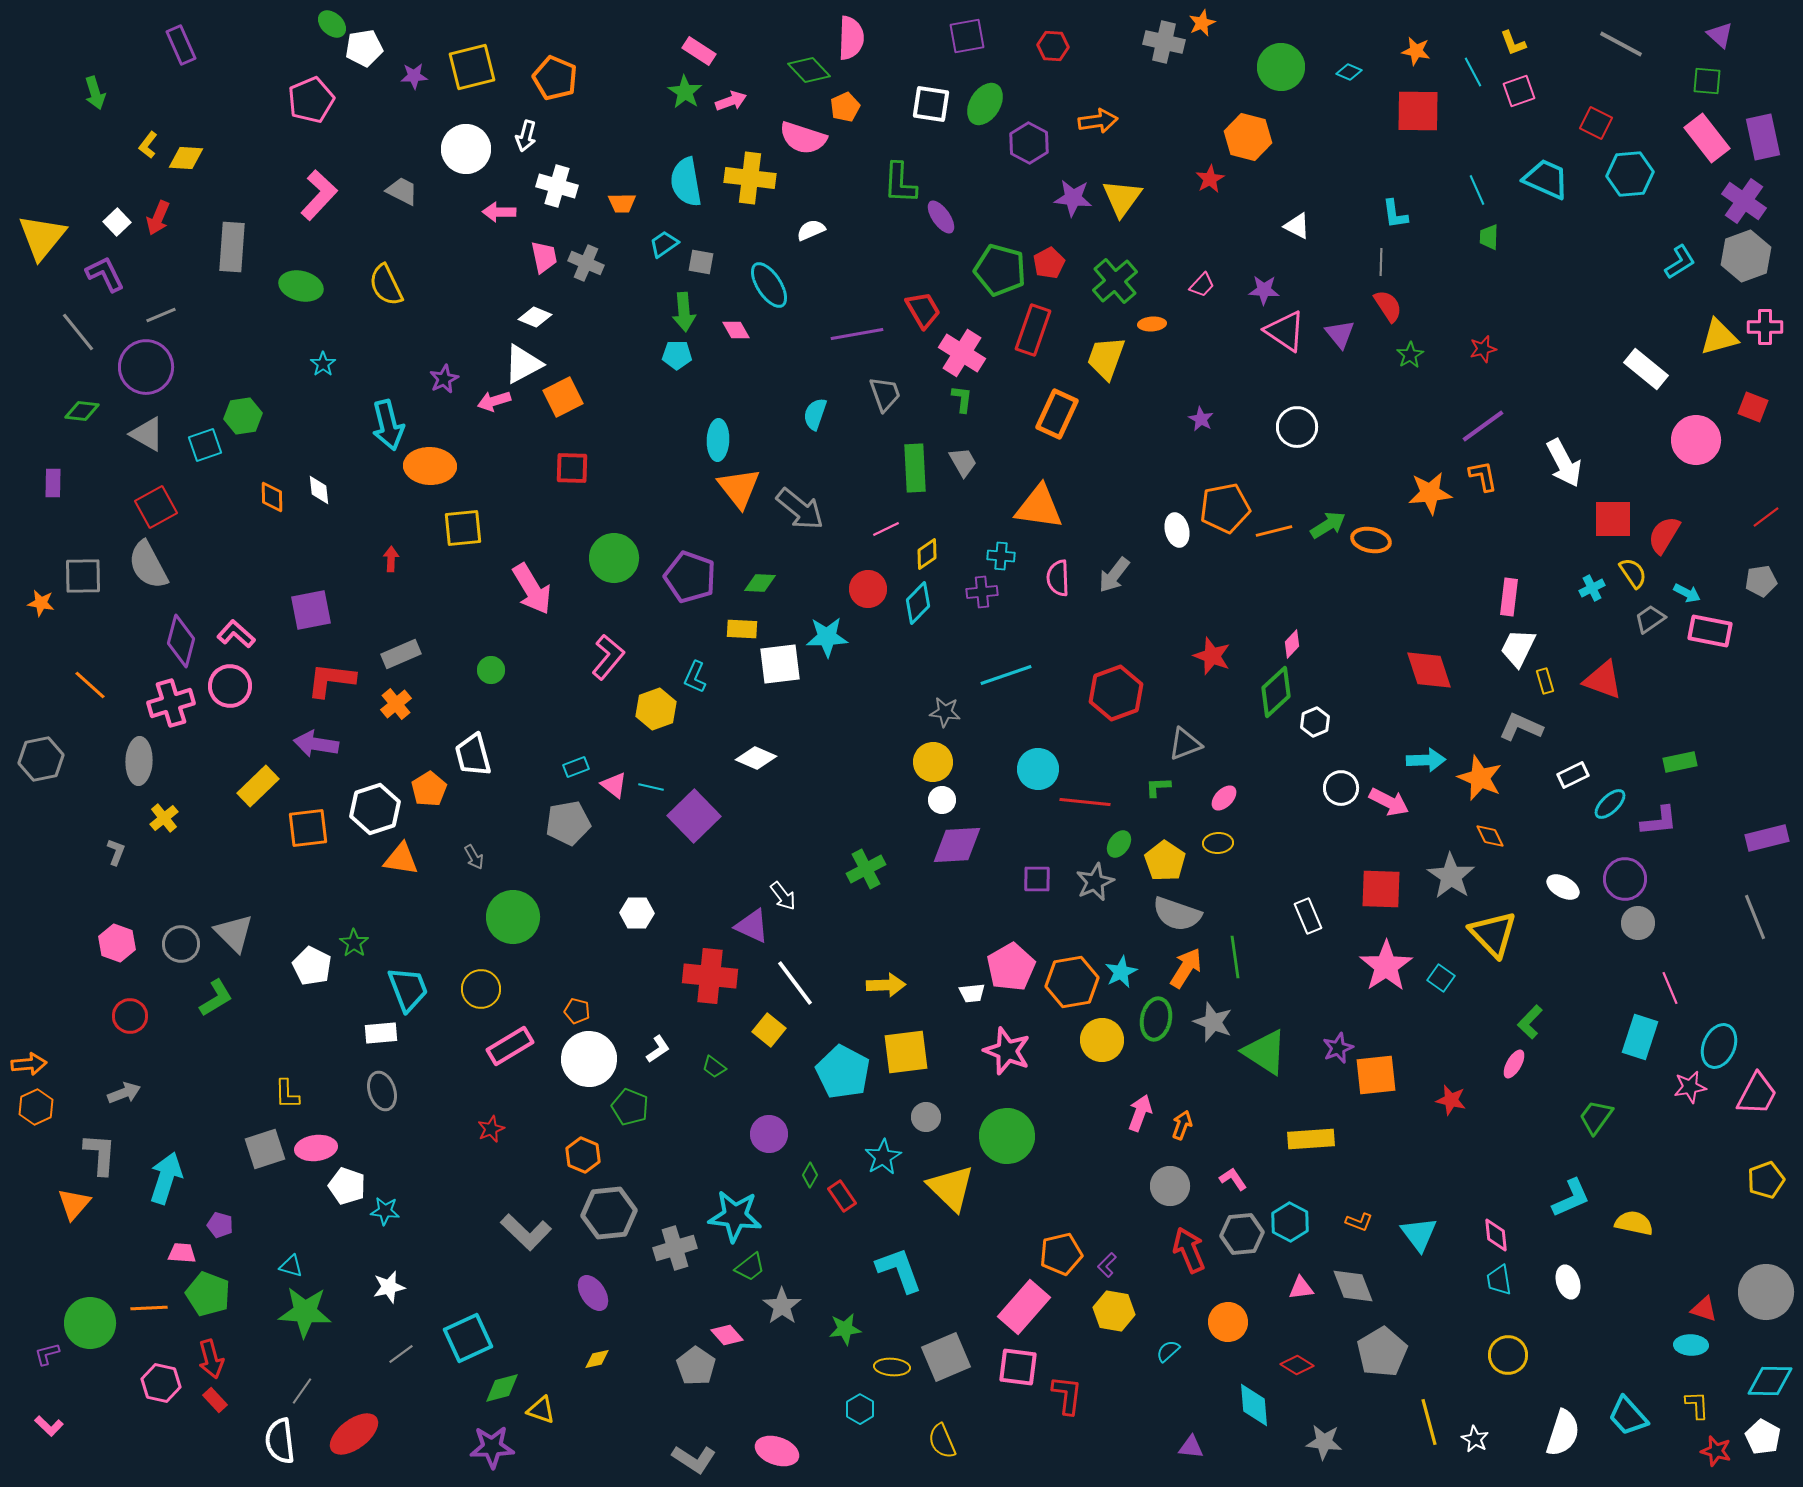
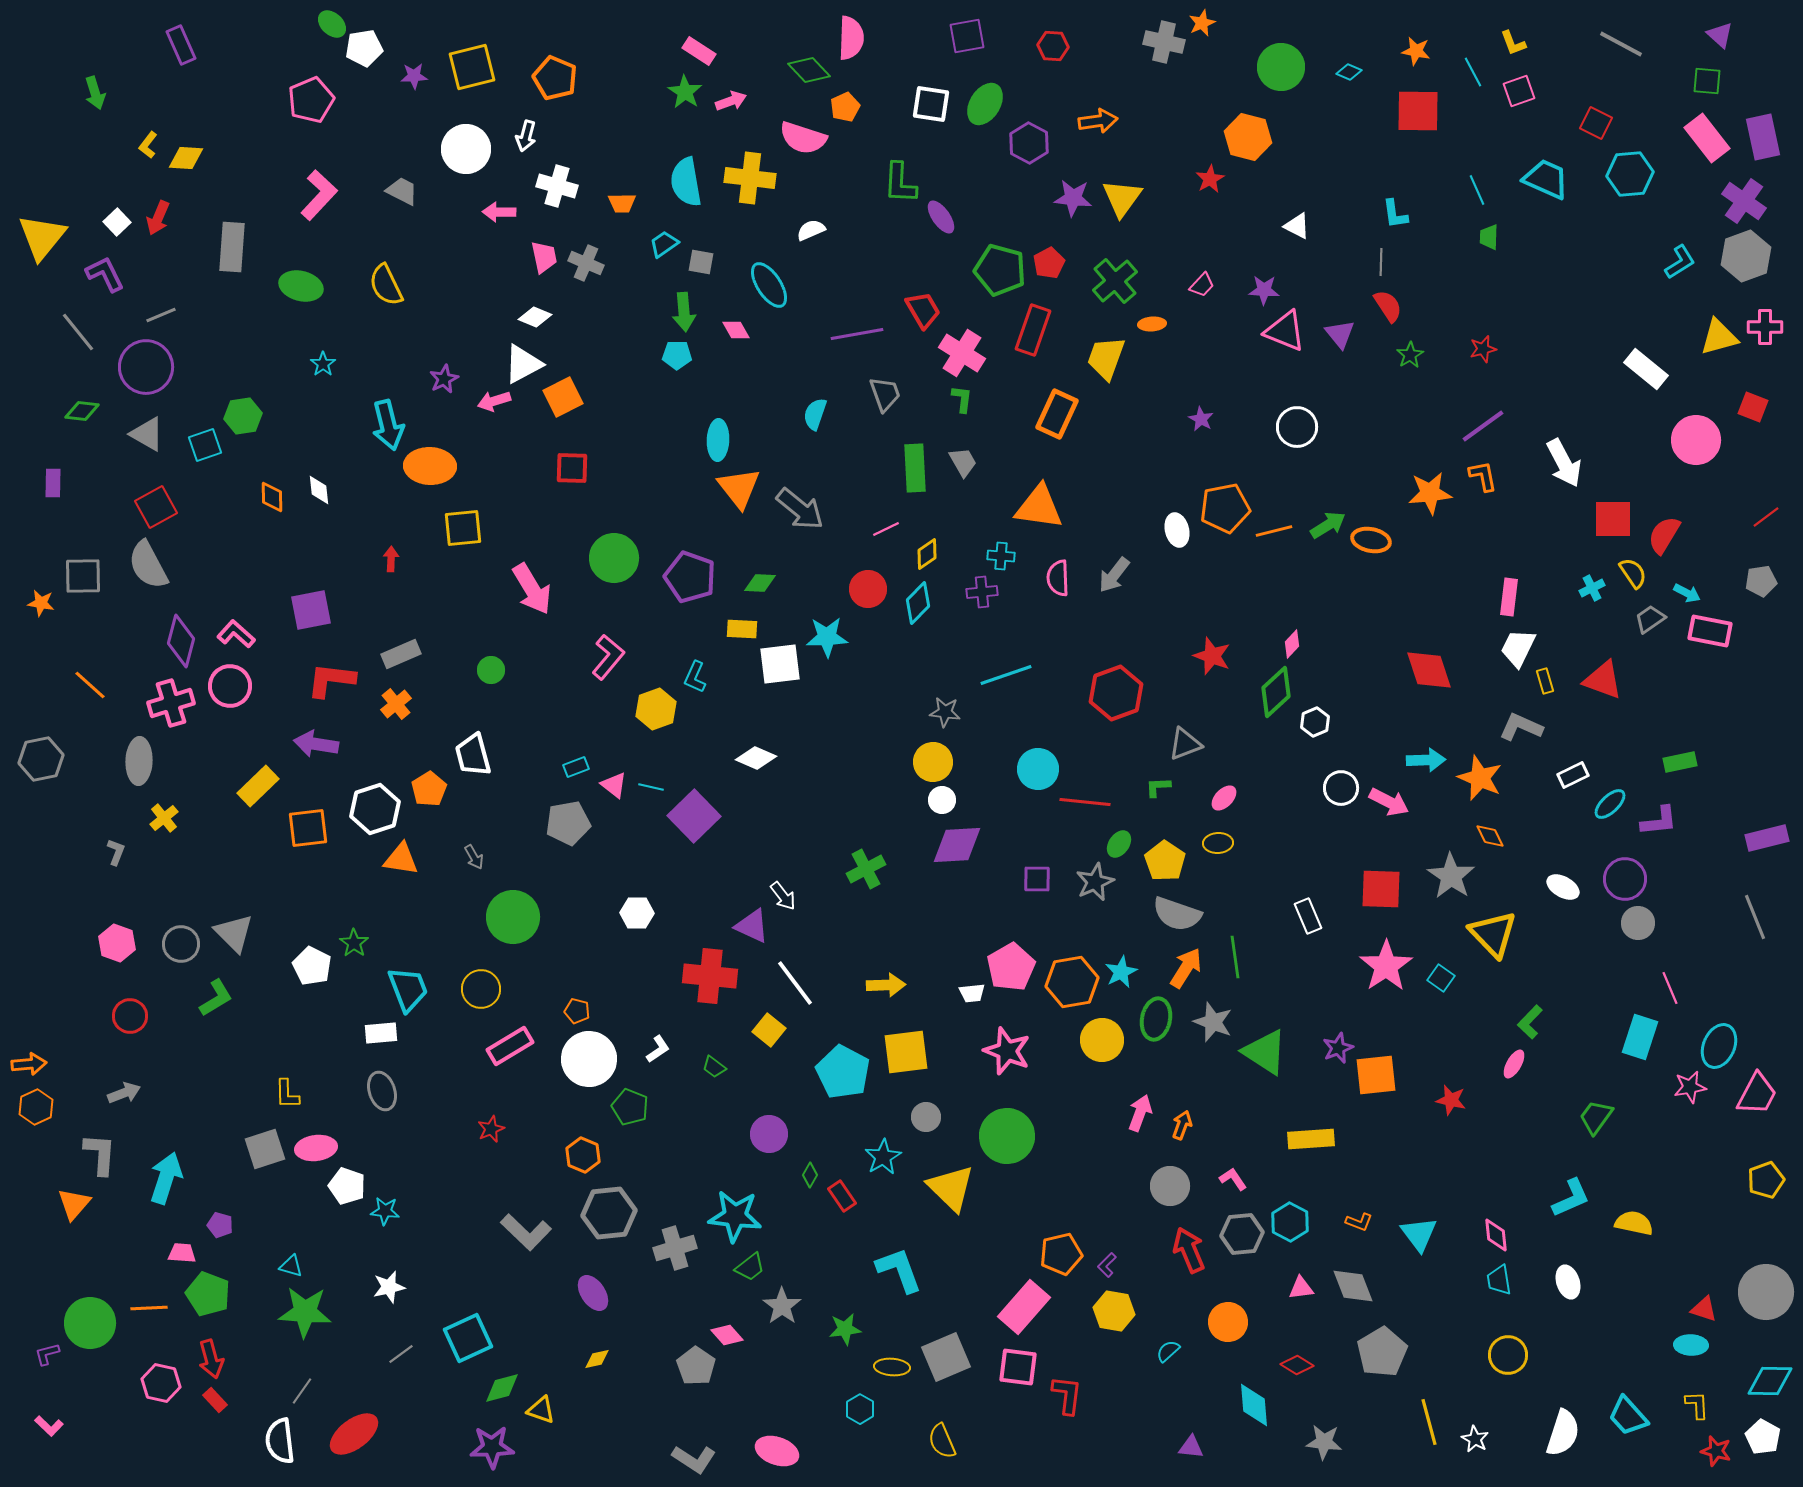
pink triangle at (1285, 331): rotated 12 degrees counterclockwise
